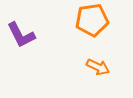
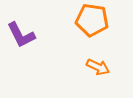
orange pentagon: rotated 16 degrees clockwise
